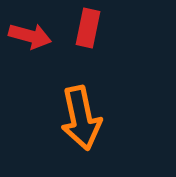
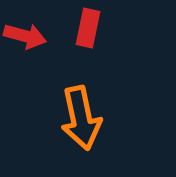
red arrow: moved 5 px left
